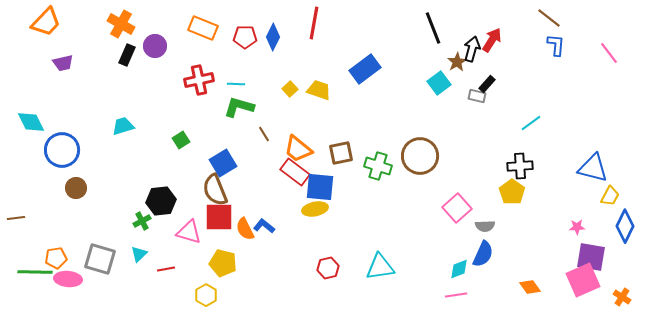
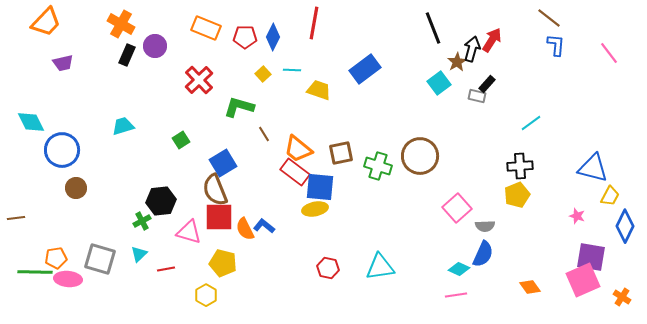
orange rectangle at (203, 28): moved 3 px right
red cross at (199, 80): rotated 32 degrees counterclockwise
cyan line at (236, 84): moved 56 px right, 14 px up
yellow square at (290, 89): moved 27 px left, 15 px up
yellow pentagon at (512, 192): moved 5 px right, 3 px down; rotated 15 degrees clockwise
pink star at (577, 227): moved 11 px up; rotated 21 degrees clockwise
red hexagon at (328, 268): rotated 25 degrees clockwise
cyan diamond at (459, 269): rotated 45 degrees clockwise
